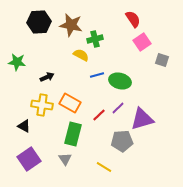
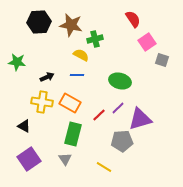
pink square: moved 5 px right
blue line: moved 20 px left; rotated 16 degrees clockwise
yellow cross: moved 3 px up
purple triangle: moved 2 px left
